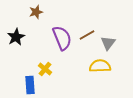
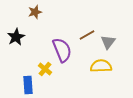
brown star: moved 1 px left
purple semicircle: moved 12 px down
gray triangle: moved 1 px up
yellow semicircle: moved 1 px right
blue rectangle: moved 2 px left
